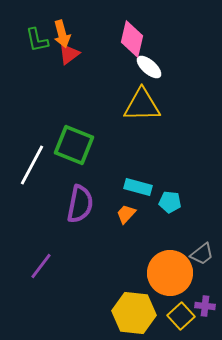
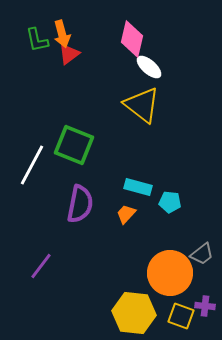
yellow triangle: rotated 39 degrees clockwise
yellow square: rotated 28 degrees counterclockwise
